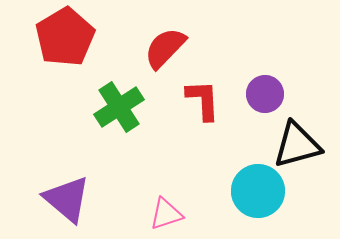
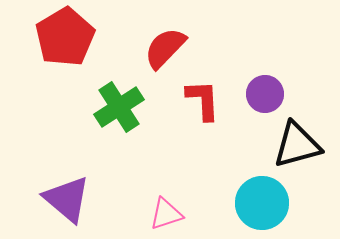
cyan circle: moved 4 px right, 12 px down
